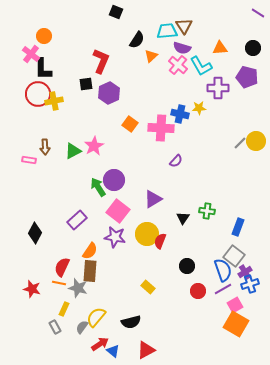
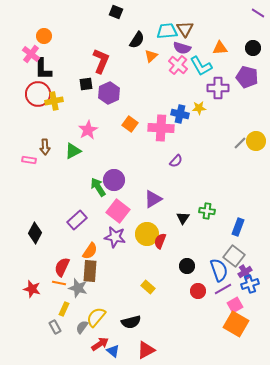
brown triangle at (184, 26): moved 1 px right, 3 px down
pink star at (94, 146): moved 6 px left, 16 px up
blue semicircle at (223, 270): moved 4 px left
